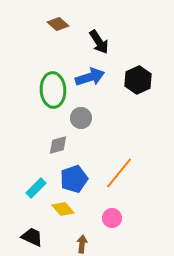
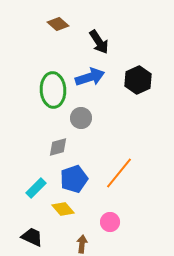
gray diamond: moved 2 px down
pink circle: moved 2 px left, 4 px down
